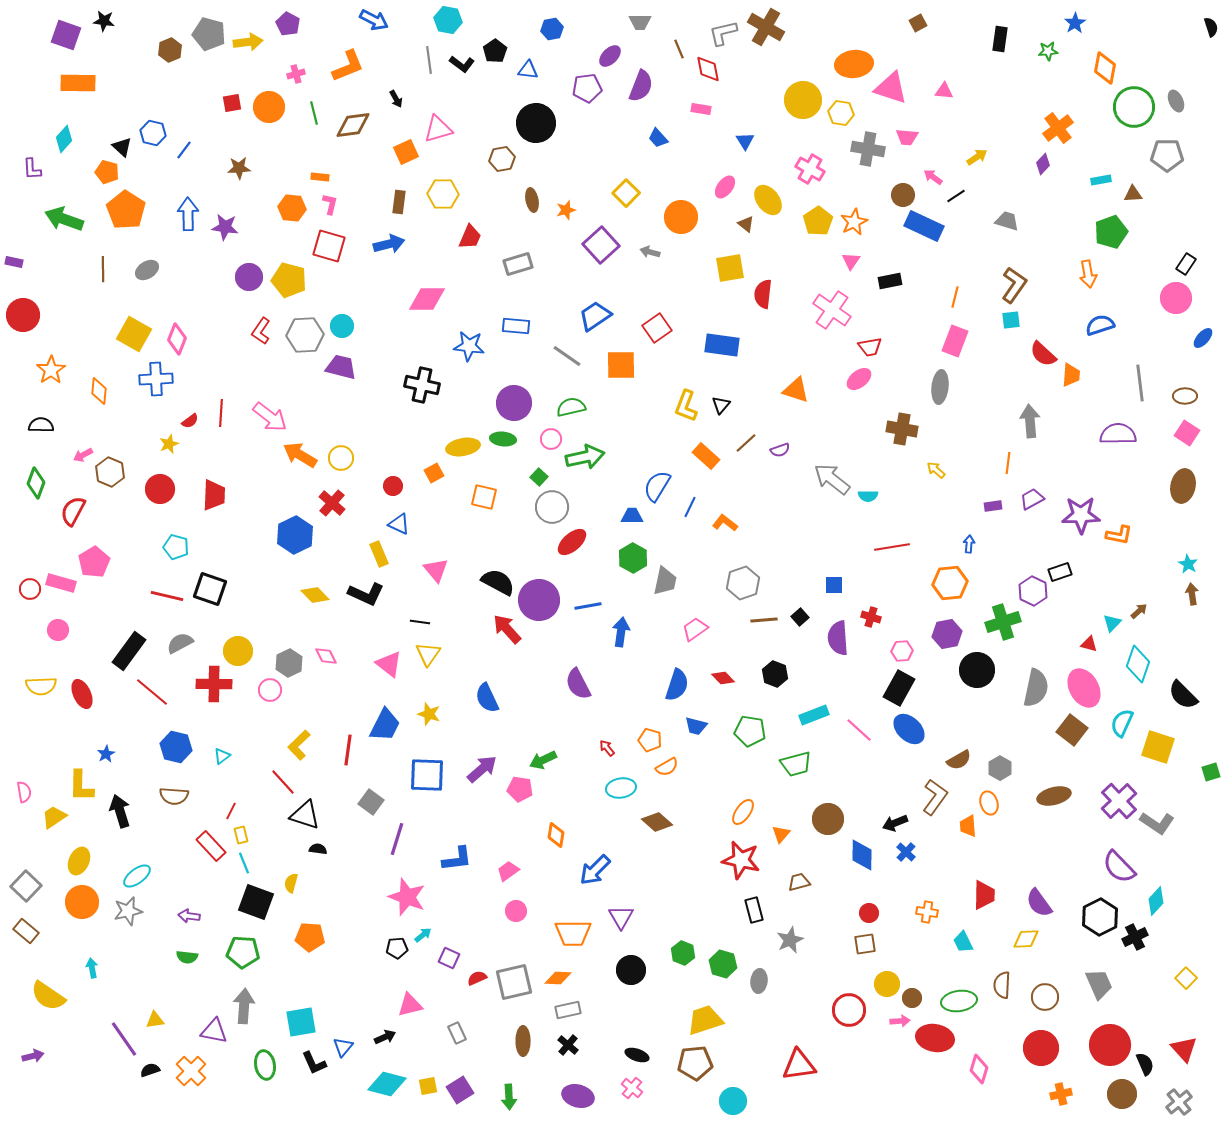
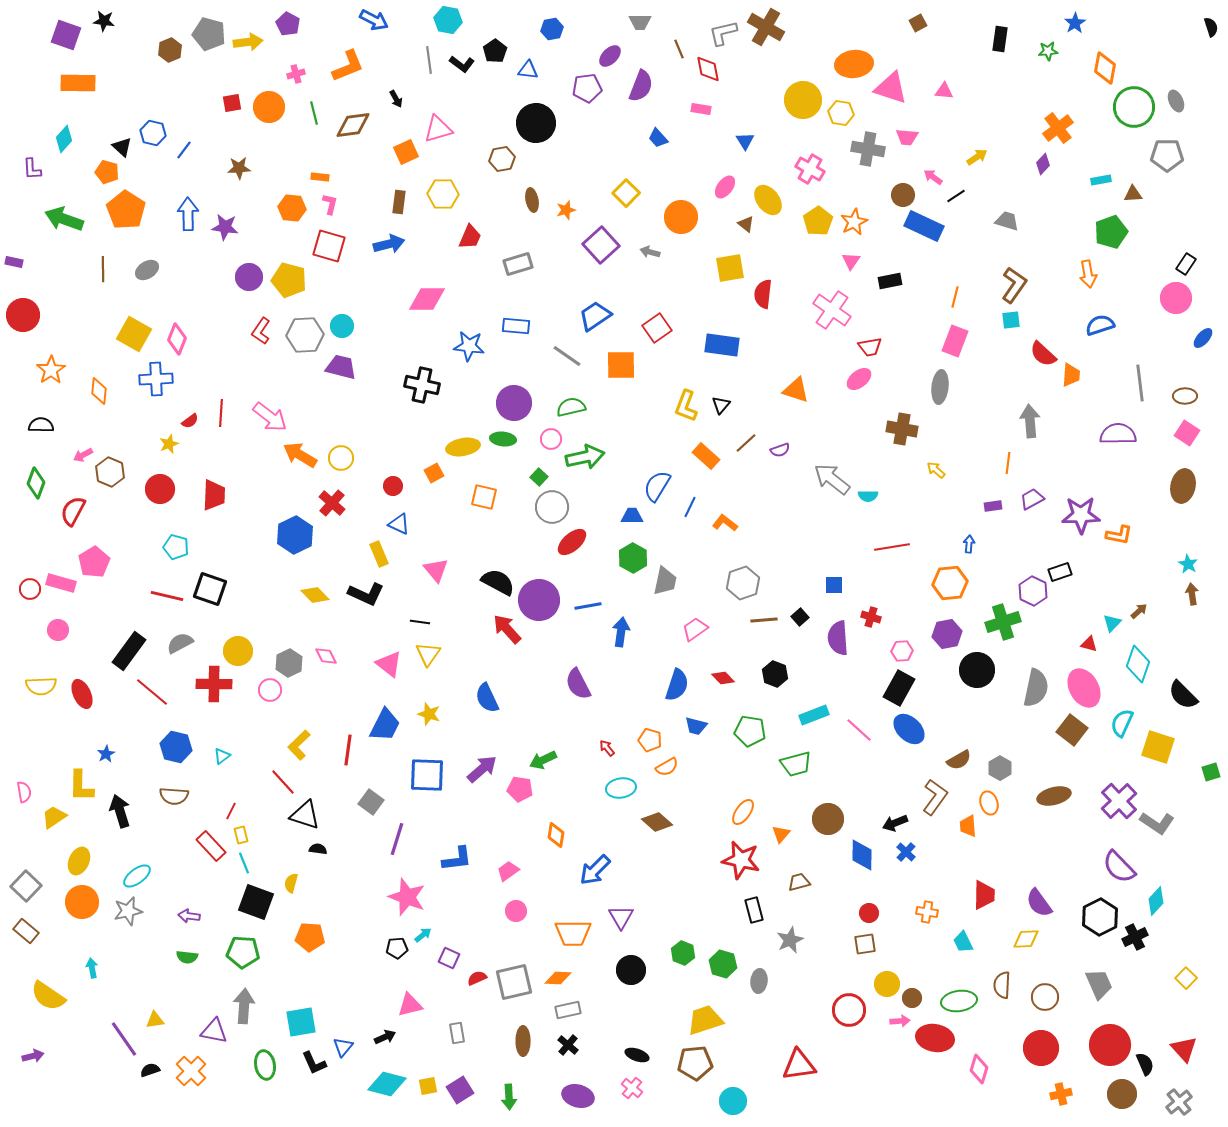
gray rectangle at (457, 1033): rotated 15 degrees clockwise
